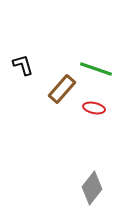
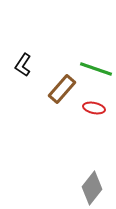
black L-shape: rotated 130 degrees counterclockwise
